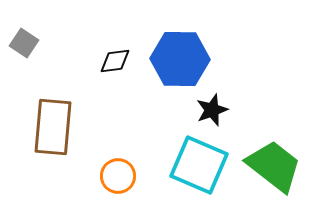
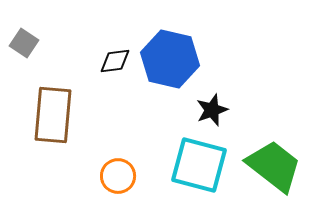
blue hexagon: moved 10 px left; rotated 12 degrees clockwise
brown rectangle: moved 12 px up
cyan square: rotated 8 degrees counterclockwise
